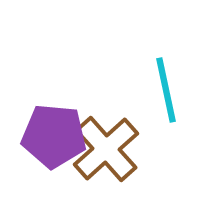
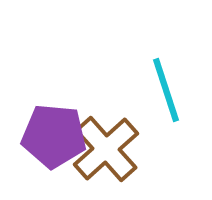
cyan line: rotated 6 degrees counterclockwise
